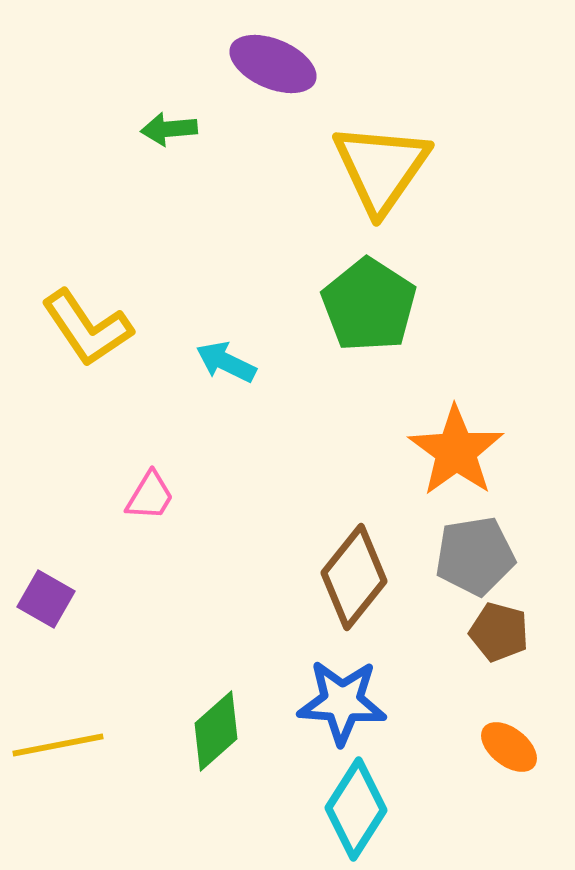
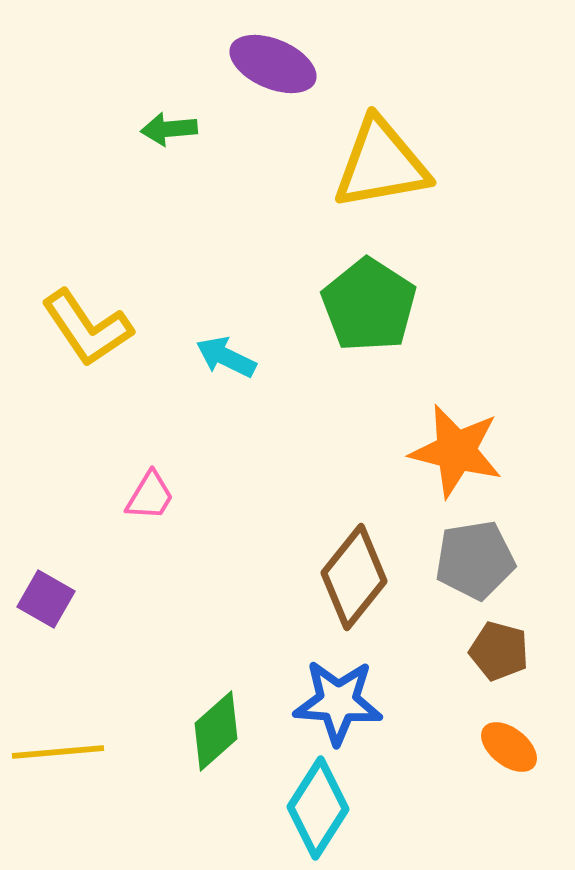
yellow triangle: moved 4 px up; rotated 45 degrees clockwise
cyan arrow: moved 5 px up
orange star: rotated 22 degrees counterclockwise
gray pentagon: moved 4 px down
brown pentagon: moved 19 px down
blue star: moved 4 px left
yellow line: moved 7 px down; rotated 6 degrees clockwise
cyan diamond: moved 38 px left, 1 px up
